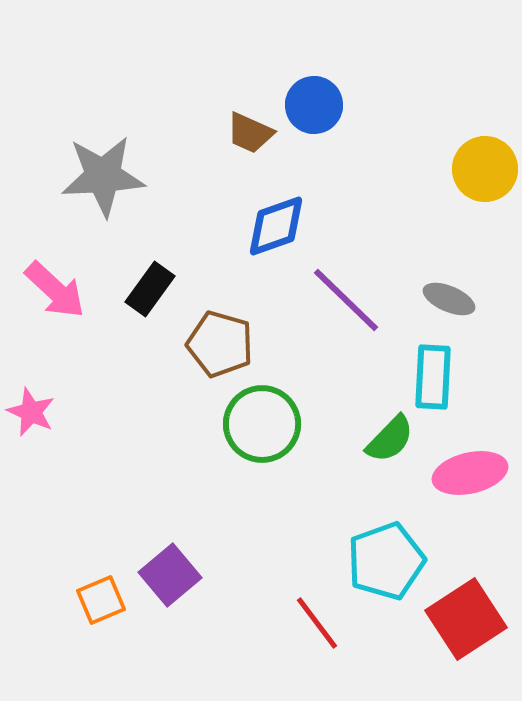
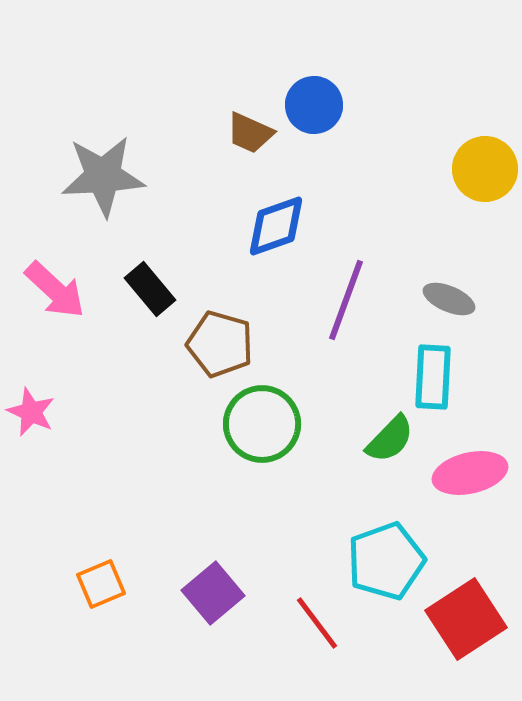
black rectangle: rotated 76 degrees counterclockwise
purple line: rotated 66 degrees clockwise
purple square: moved 43 px right, 18 px down
orange square: moved 16 px up
